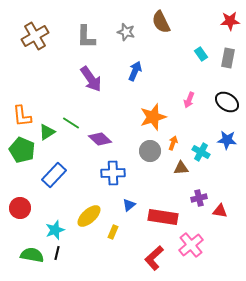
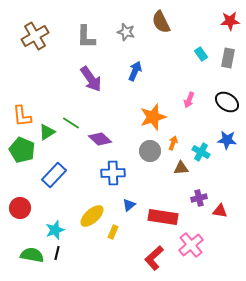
yellow ellipse: moved 3 px right
